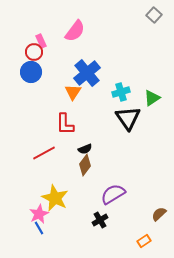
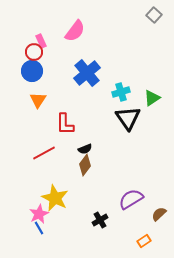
blue circle: moved 1 px right, 1 px up
orange triangle: moved 35 px left, 8 px down
purple semicircle: moved 18 px right, 5 px down
